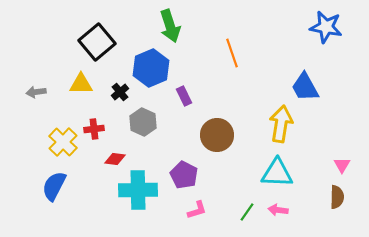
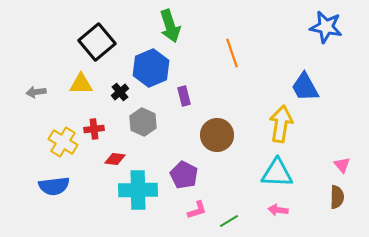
purple rectangle: rotated 12 degrees clockwise
yellow cross: rotated 12 degrees counterclockwise
pink triangle: rotated 12 degrees counterclockwise
blue semicircle: rotated 124 degrees counterclockwise
green line: moved 18 px left, 9 px down; rotated 24 degrees clockwise
